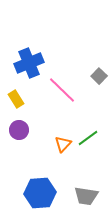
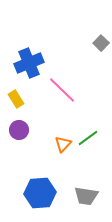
gray square: moved 2 px right, 33 px up
